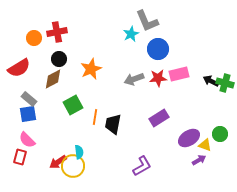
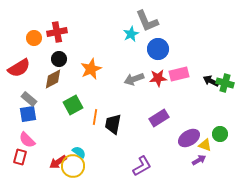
cyan semicircle: rotated 48 degrees counterclockwise
